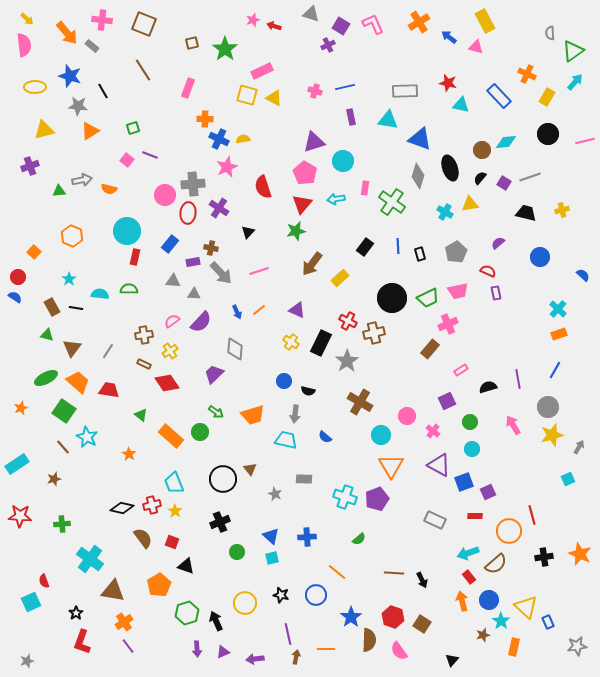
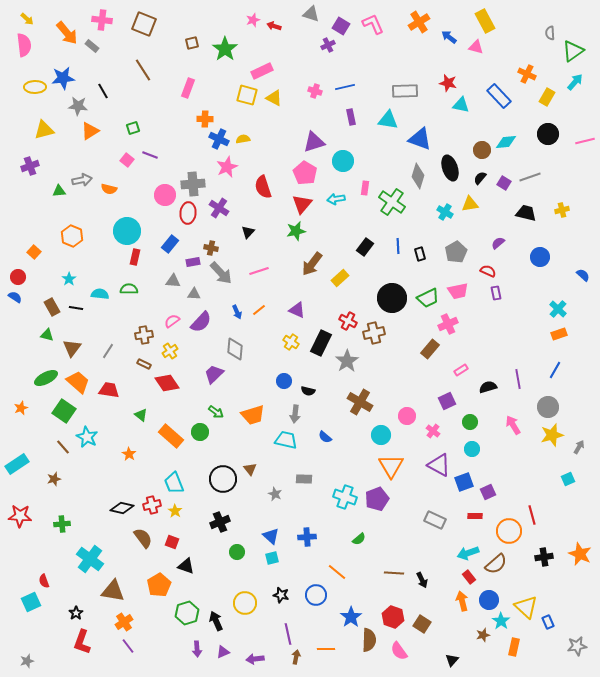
blue star at (70, 76): moved 7 px left, 2 px down; rotated 25 degrees counterclockwise
